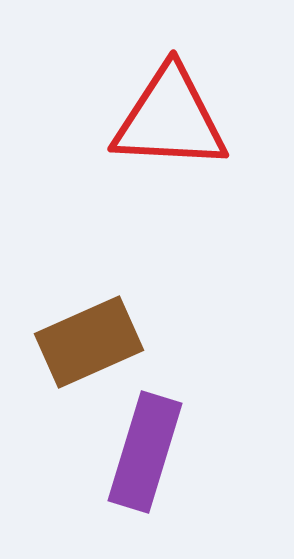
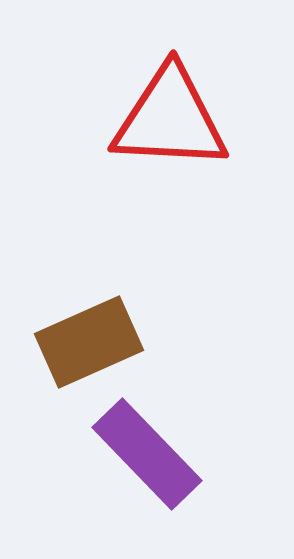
purple rectangle: moved 2 px right, 2 px down; rotated 61 degrees counterclockwise
